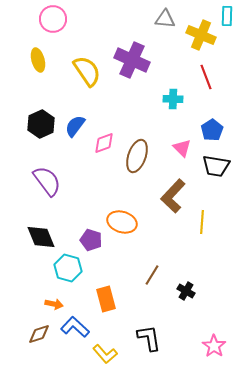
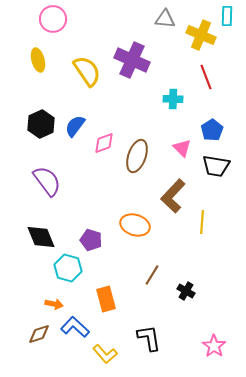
orange ellipse: moved 13 px right, 3 px down
